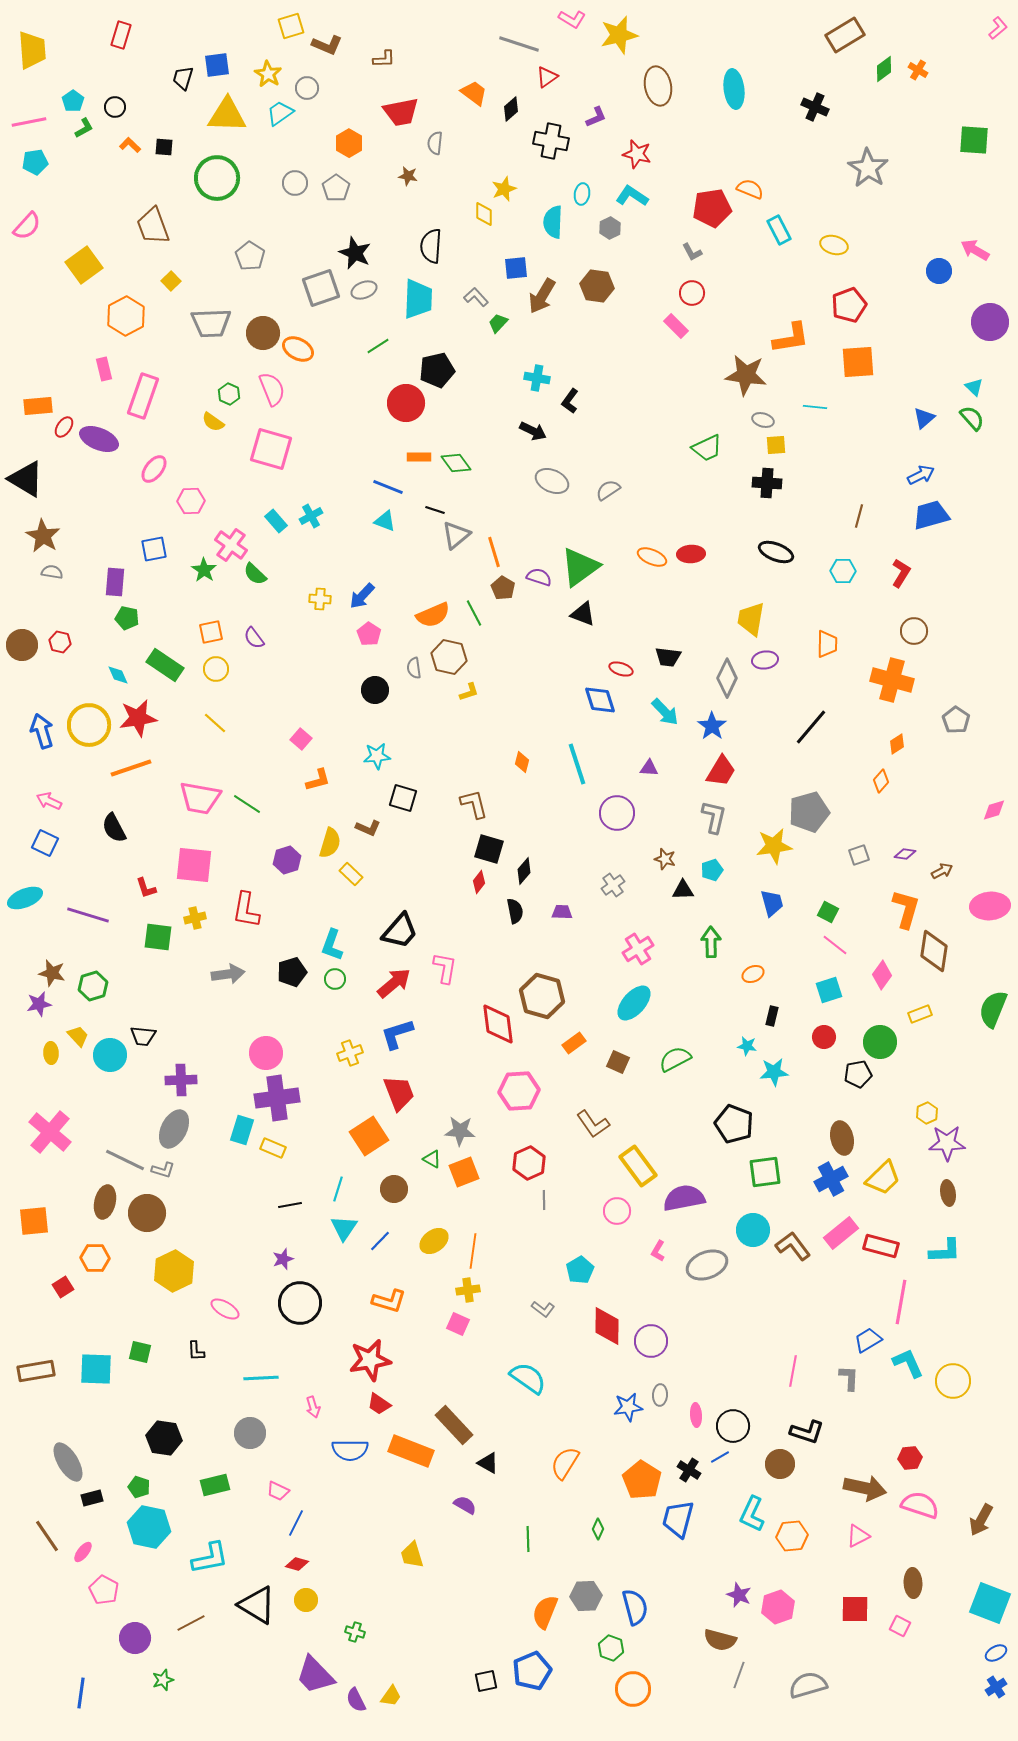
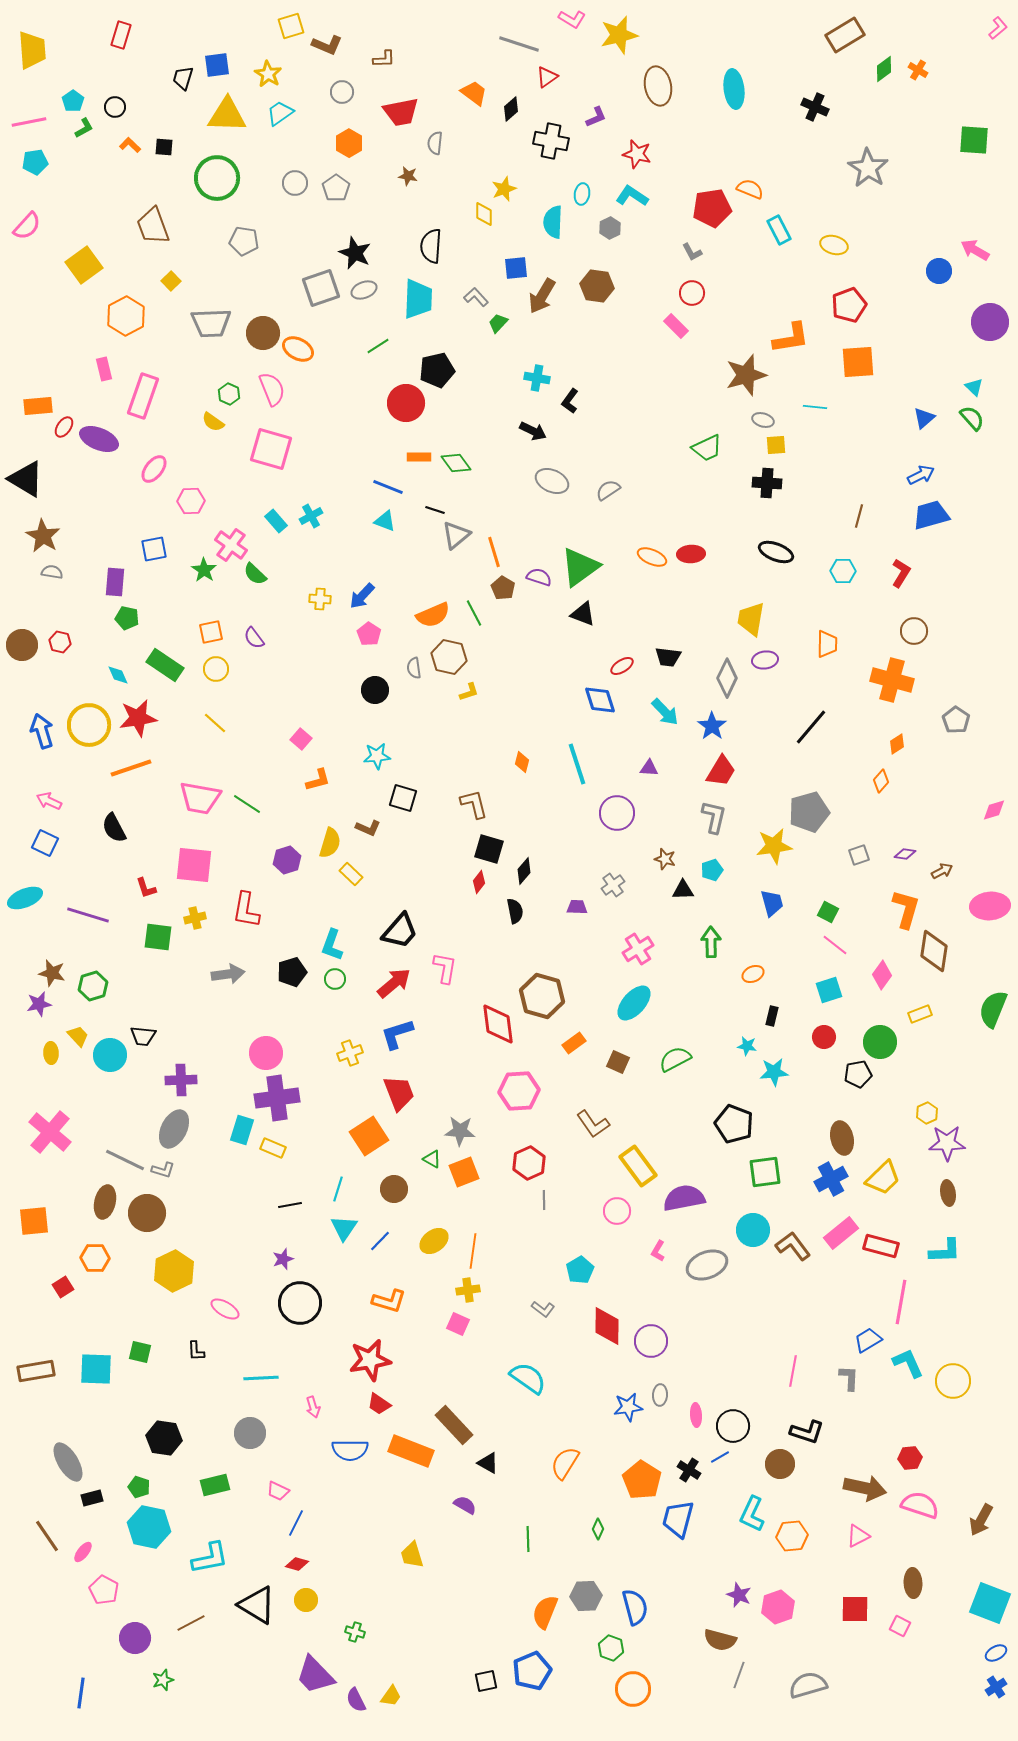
gray circle at (307, 88): moved 35 px right, 4 px down
gray pentagon at (250, 256): moved 6 px left, 15 px up; rotated 24 degrees counterclockwise
brown star at (746, 375): rotated 24 degrees counterclockwise
red ellipse at (621, 669): moved 1 px right, 3 px up; rotated 50 degrees counterclockwise
purple trapezoid at (562, 912): moved 15 px right, 5 px up
